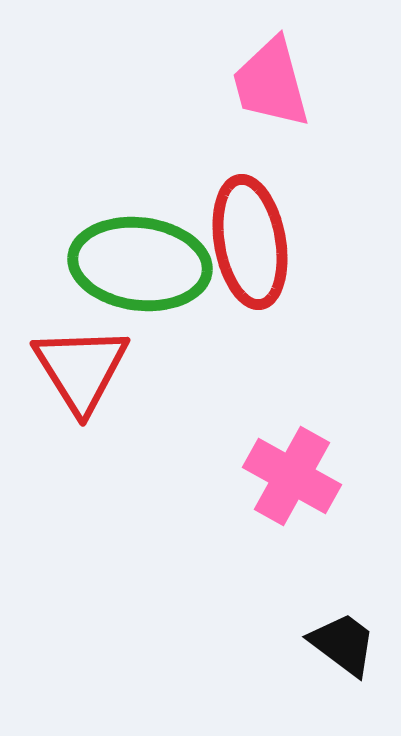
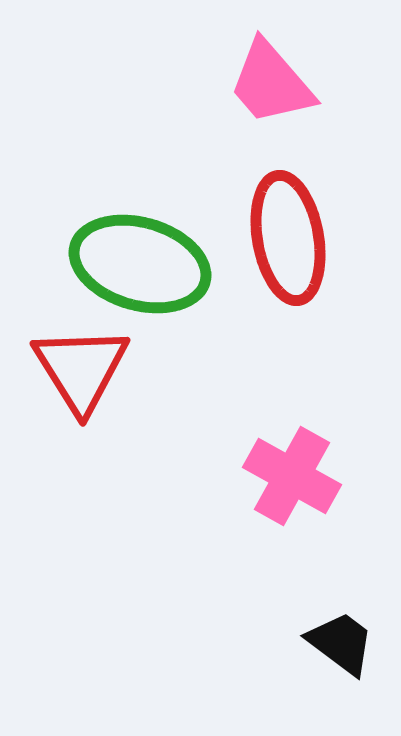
pink trapezoid: rotated 26 degrees counterclockwise
red ellipse: moved 38 px right, 4 px up
green ellipse: rotated 9 degrees clockwise
black trapezoid: moved 2 px left, 1 px up
